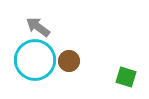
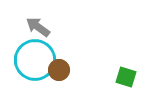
brown circle: moved 10 px left, 9 px down
